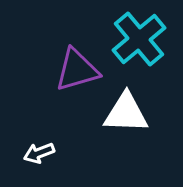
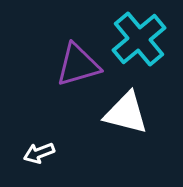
purple triangle: moved 1 px right, 5 px up
white triangle: rotated 12 degrees clockwise
